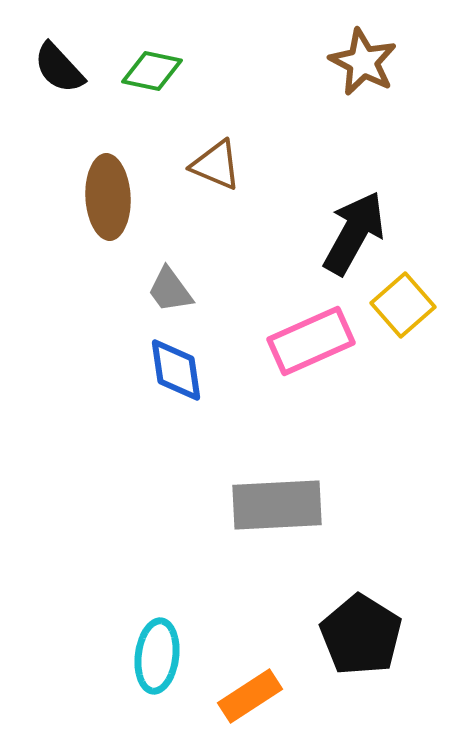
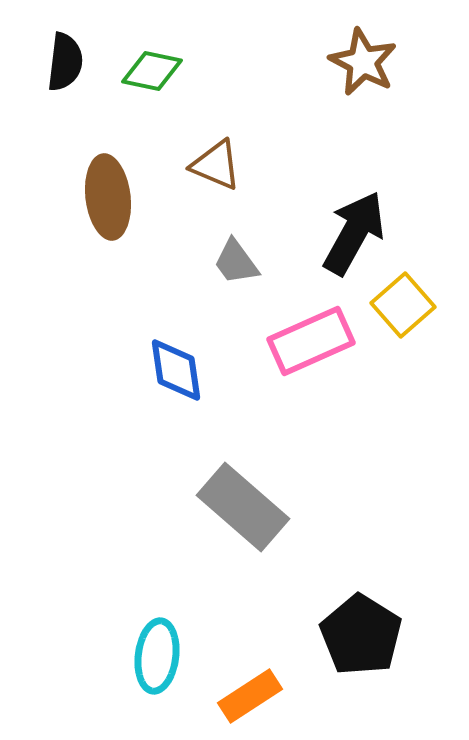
black semicircle: moved 6 px right, 6 px up; rotated 130 degrees counterclockwise
brown ellipse: rotated 4 degrees counterclockwise
gray trapezoid: moved 66 px right, 28 px up
gray rectangle: moved 34 px left, 2 px down; rotated 44 degrees clockwise
